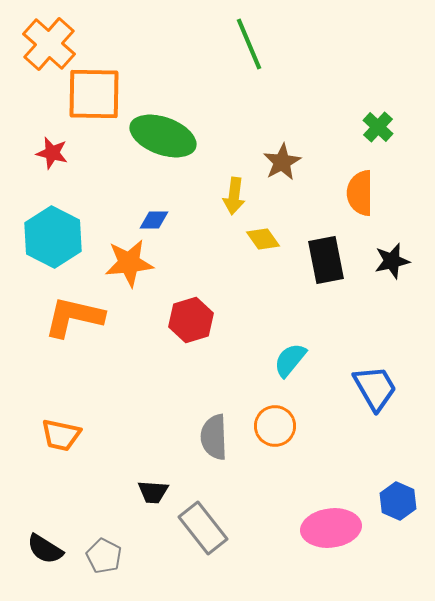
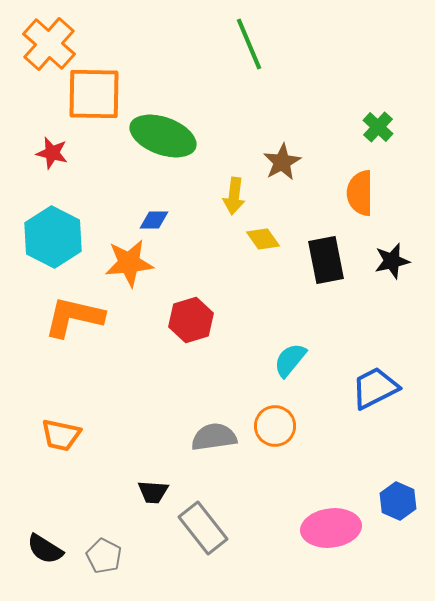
blue trapezoid: rotated 87 degrees counterclockwise
gray semicircle: rotated 84 degrees clockwise
